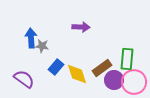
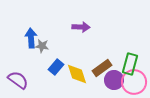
green rectangle: moved 3 px right, 5 px down; rotated 10 degrees clockwise
purple semicircle: moved 6 px left, 1 px down
